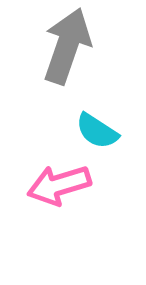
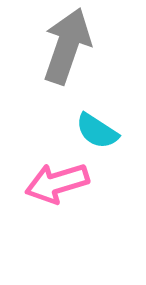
pink arrow: moved 2 px left, 2 px up
